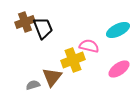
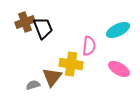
pink semicircle: rotated 84 degrees clockwise
yellow cross: moved 2 px left, 4 px down; rotated 30 degrees clockwise
pink ellipse: rotated 65 degrees clockwise
